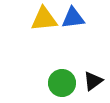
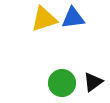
yellow triangle: rotated 12 degrees counterclockwise
black triangle: moved 1 px down
